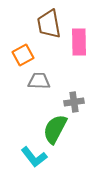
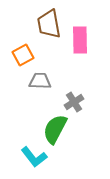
pink rectangle: moved 1 px right, 2 px up
gray trapezoid: moved 1 px right
gray cross: rotated 24 degrees counterclockwise
